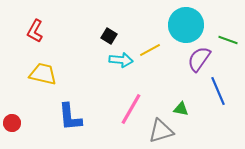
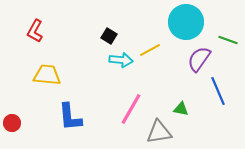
cyan circle: moved 3 px up
yellow trapezoid: moved 4 px right, 1 px down; rotated 8 degrees counterclockwise
gray triangle: moved 2 px left, 1 px down; rotated 8 degrees clockwise
